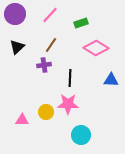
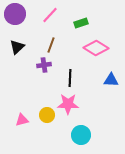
brown line: rotated 14 degrees counterclockwise
yellow circle: moved 1 px right, 3 px down
pink triangle: rotated 16 degrees counterclockwise
